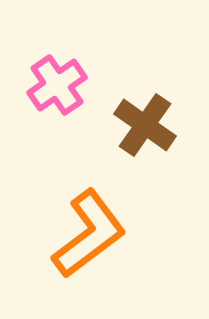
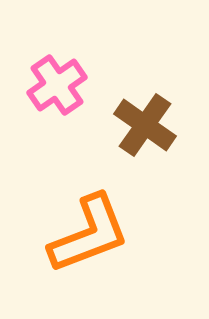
orange L-shape: rotated 16 degrees clockwise
